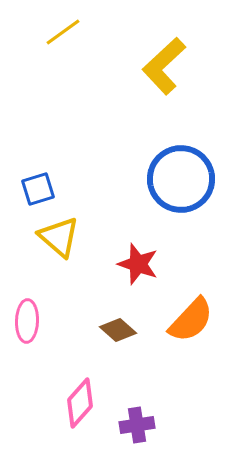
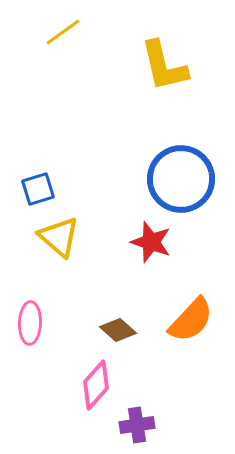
yellow L-shape: rotated 60 degrees counterclockwise
red star: moved 13 px right, 22 px up
pink ellipse: moved 3 px right, 2 px down
pink diamond: moved 16 px right, 18 px up
